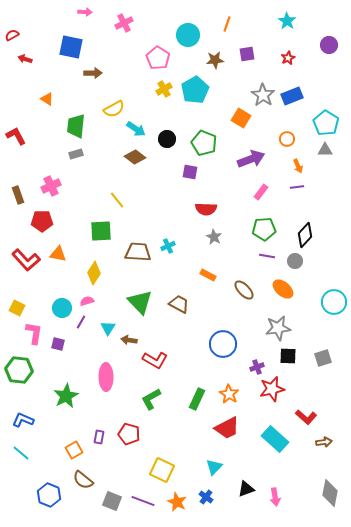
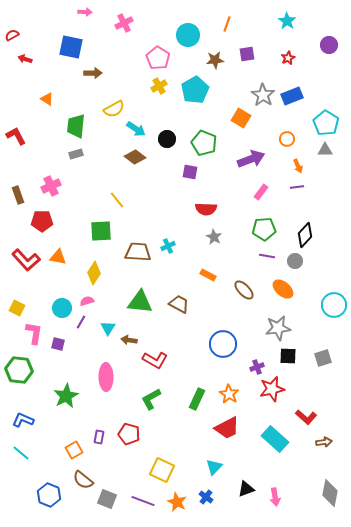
yellow cross at (164, 89): moved 5 px left, 3 px up
orange triangle at (58, 254): moved 3 px down
green triangle at (140, 302): rotated 40 degrees counterclockwise
cyan circle at (334, 302): moved 3 px down
gray square at (112, 501): moved 5 px left, 2 px up
